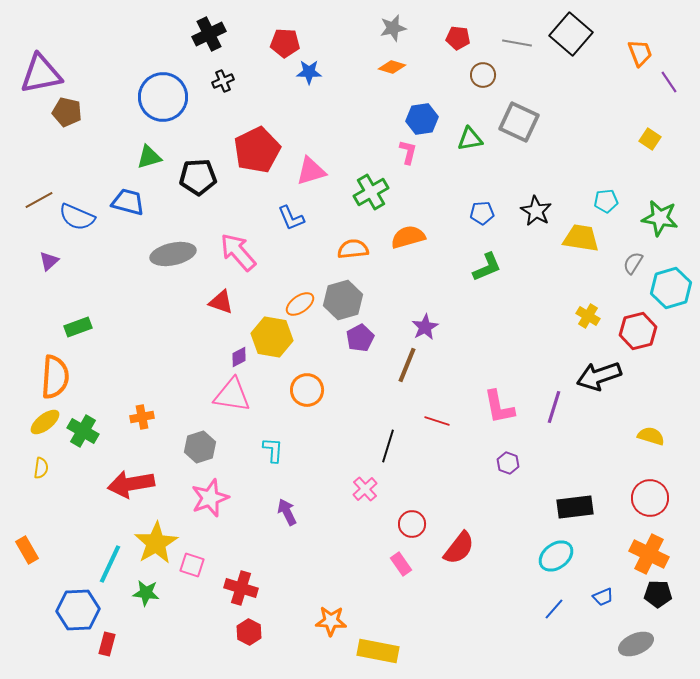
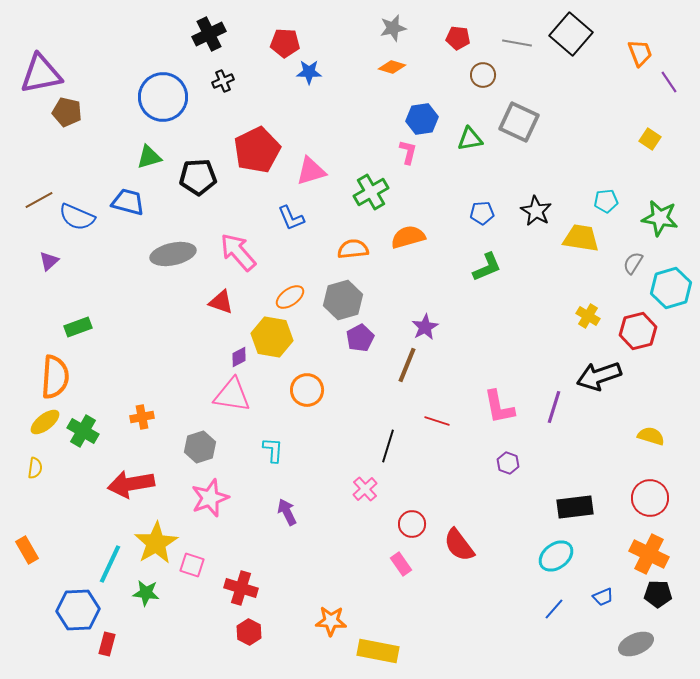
orange ellipse at (300, 304): moved 10 px left, 7 px up
yellow semicircle at (41, 468): moved 6 px left
red semicircle at (459, 548): moved 3 px up; rotated 105 degrees clockwise
